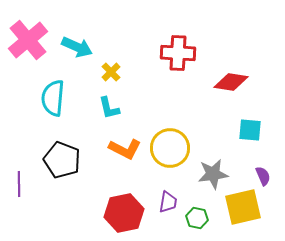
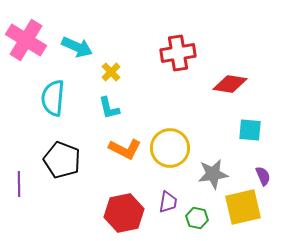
pink cross: moved 2 px left; rotated 18 degrees counterclockwise
red cross: rotated 12 degrees counterclockwise
red diamond: moved 1 px left, 2 px down
